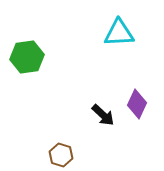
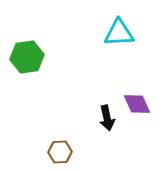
purple diamond: rotated 48 degrees counterclockwise
black arrow: moved 4 px right, 3 px down; rotated 35 degrees clockwise
brown hexagon: moved 1 px left, 3 px up; rotated 20 degrees counterclockwise
